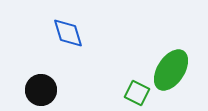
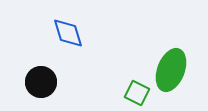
green ellipse: rotated 12 degrees counterclockwise
black circle: moved 8 px up
